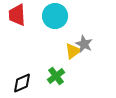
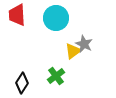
cyan circle: moved 1 px right, 2 px down
black diamond: rotated 35 degrees counterclockwise
